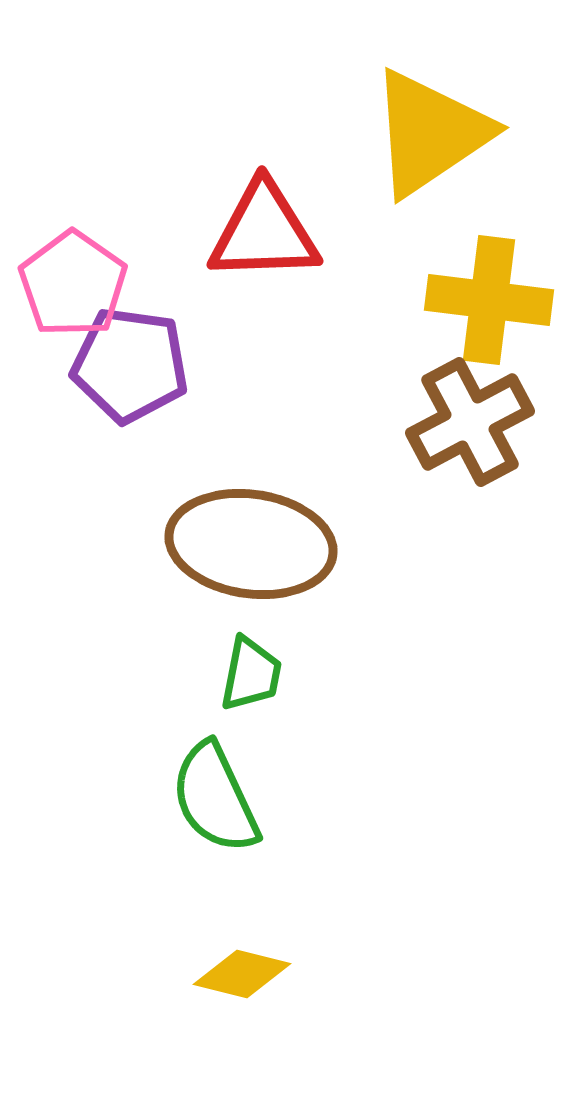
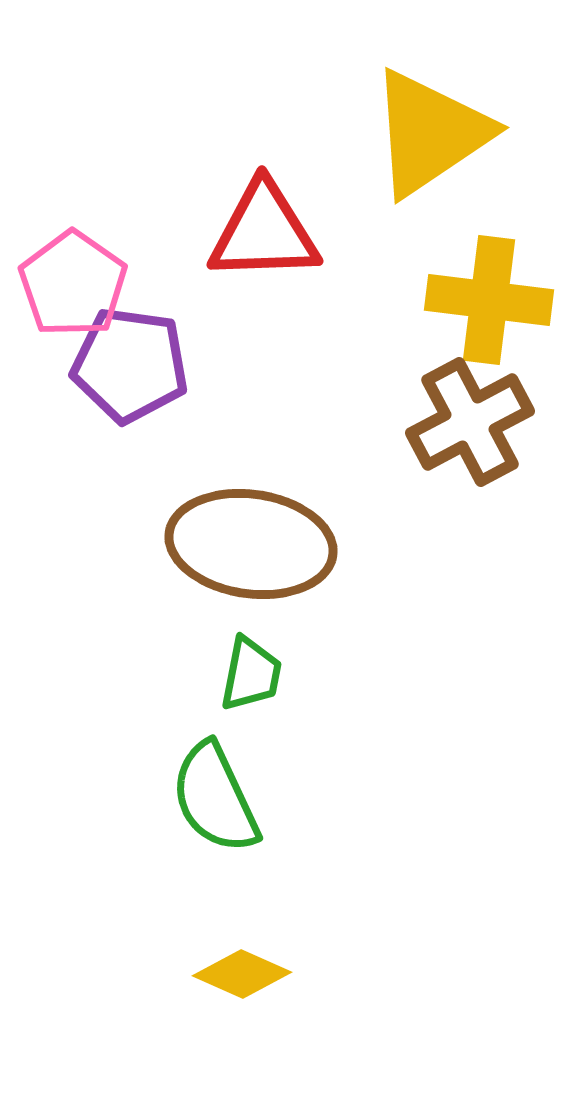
yellow diamond: rotated 10 degrees clockwise
